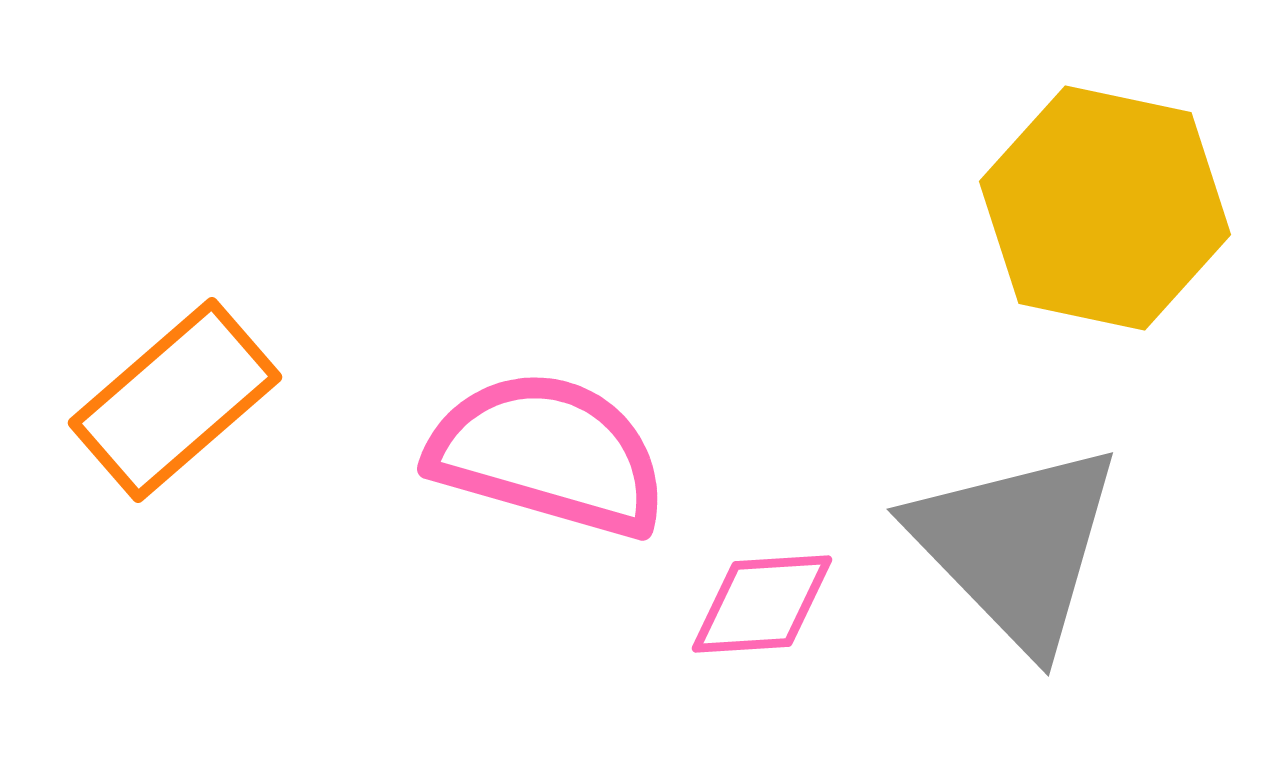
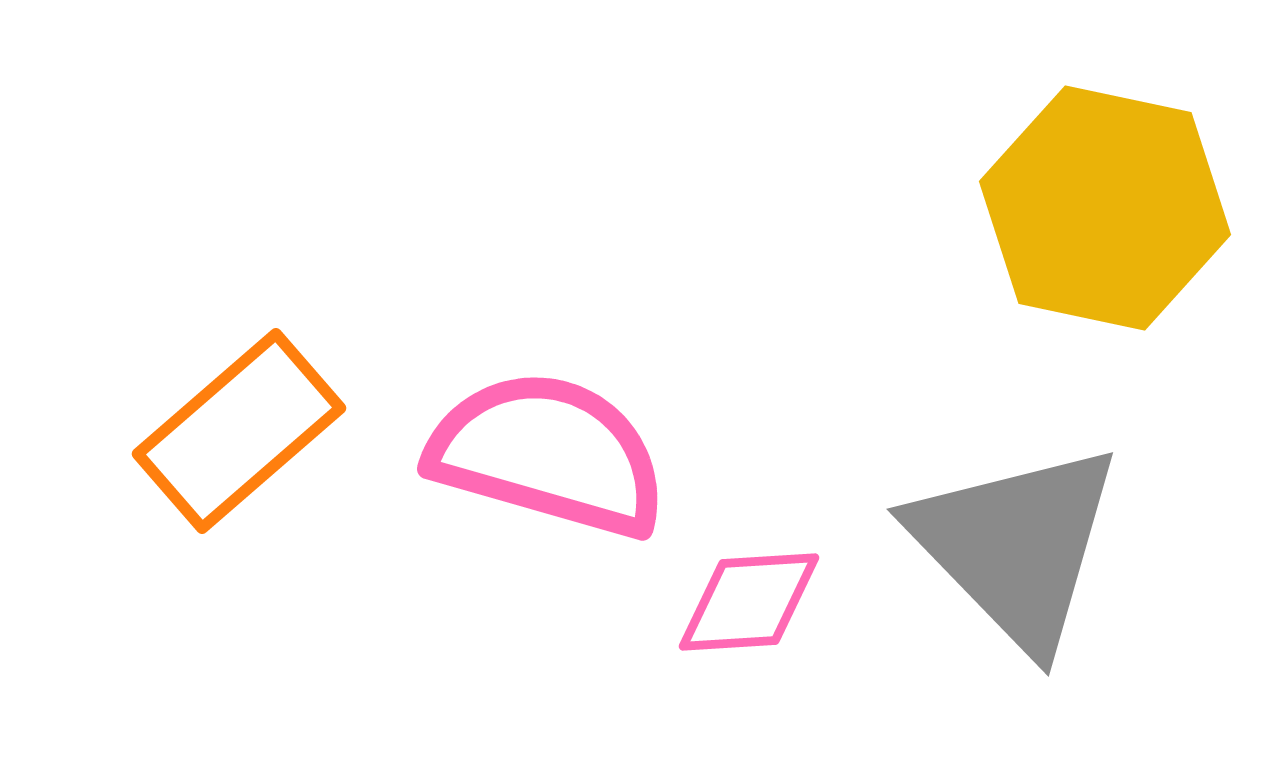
orange rectangle: moved 64 px right, 31 px down
pink diamond: moved 13 px left, 2 px up
